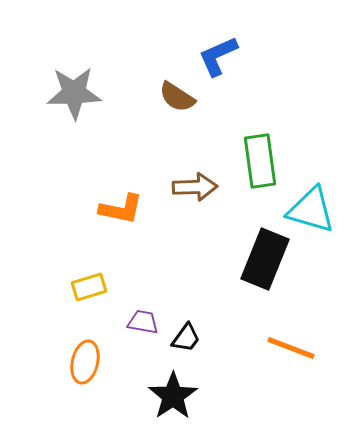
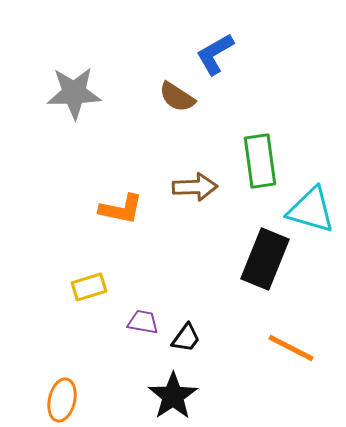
blue L-shape: moved 3 px left, 2 px up; rotated 6 degrees counterclockwise
orange line: rotated 6 degrees clockwise
orange ellipse: moved 23 px left, 38 px down
